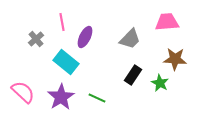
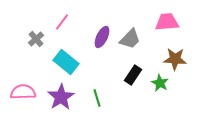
pink line: rotated 48 degrees clockwise
purple ellipse: moved 17 px right
pink semicircle: rotated 45 degrees counterclockwise
green line: rotated 48 degrees clockwise
